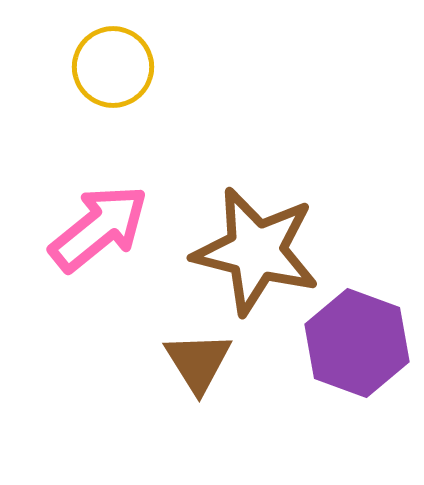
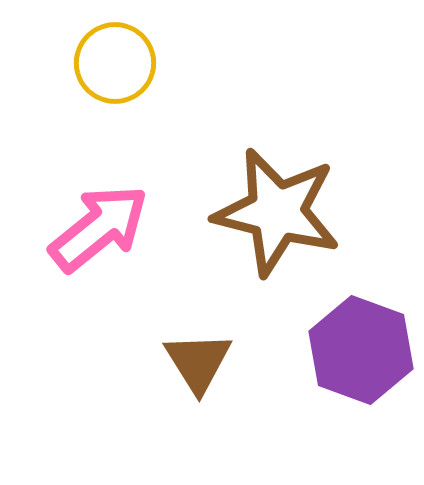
yellow circle: moved 2 px right, 4 px up
brown star: moved 21 px right, 39 px up
purple hexagon: moved 4 px right, 7 px down
